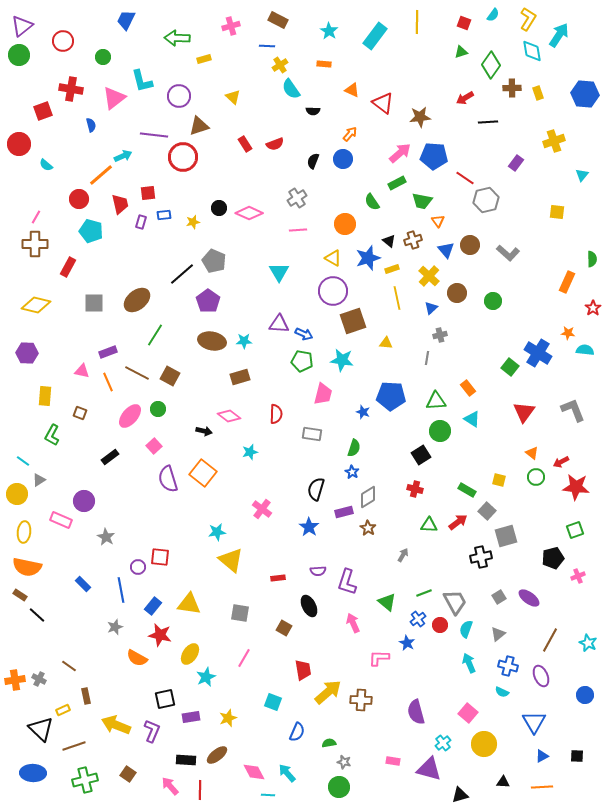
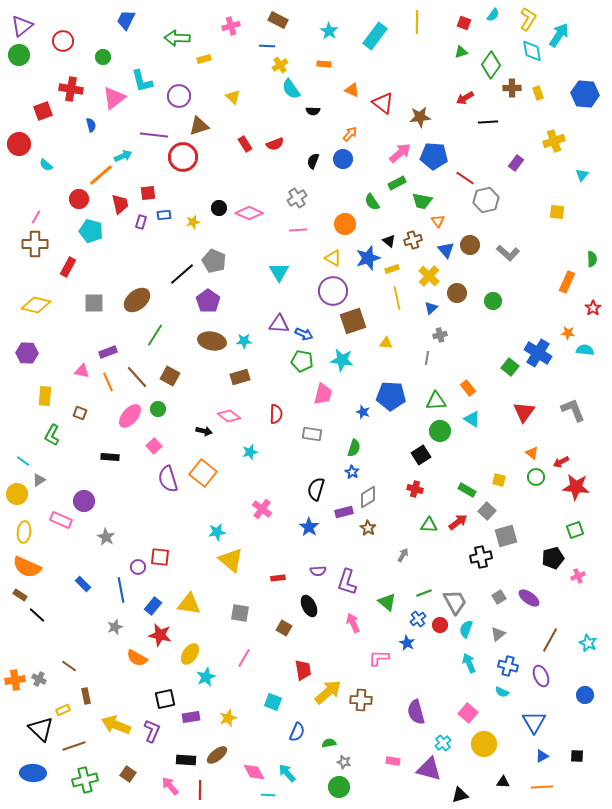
brown line at (137, 373): moved 4 px down; rotated 20 degrees clockwise
black rectangle at (110, 457): rotated 42 degrees clockwise
orange semicircle at (27, 567): rotated 12 degrees clockwise
